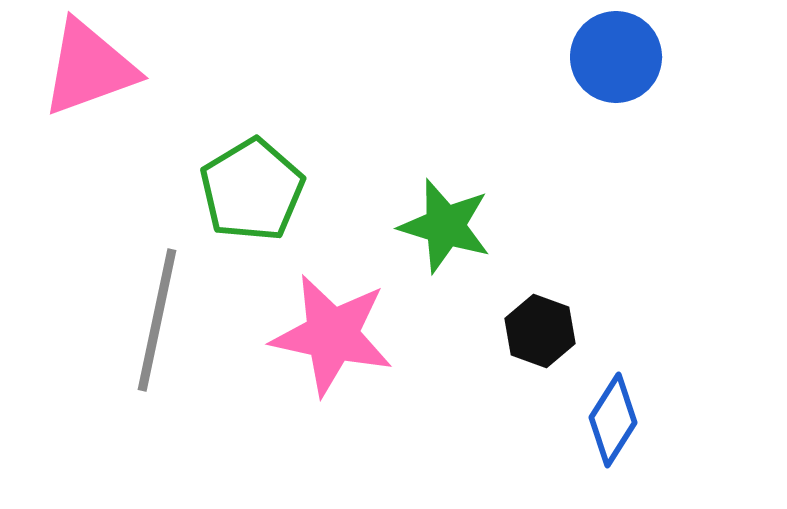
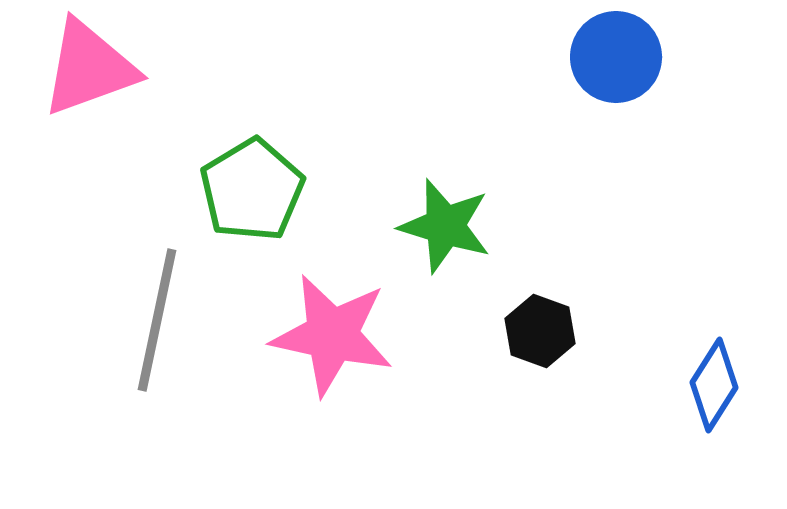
blue diamond: moved 101 px right, 35 px up
